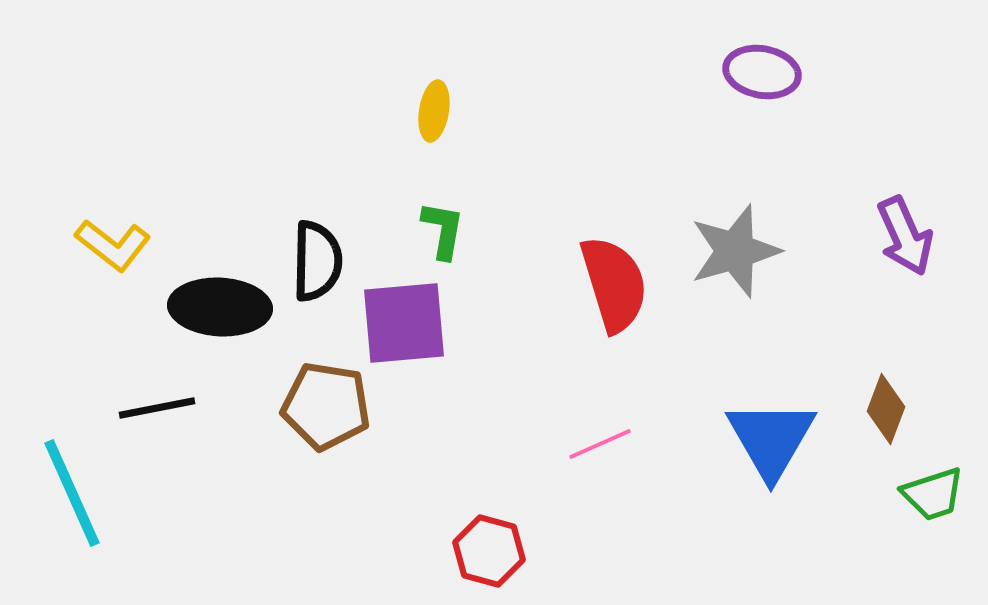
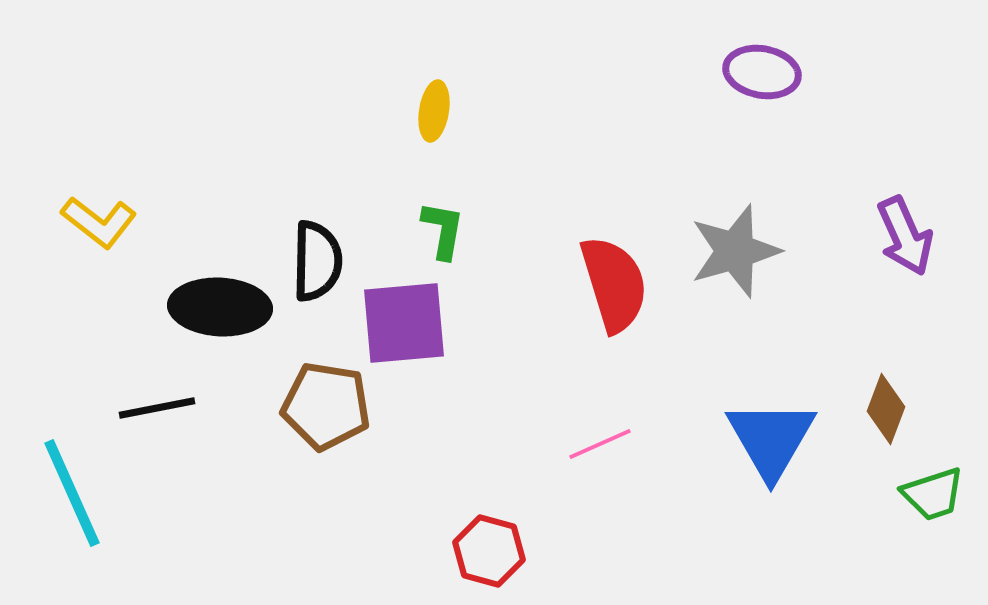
yellow L-shape: moved 14 px left, 23 px up
